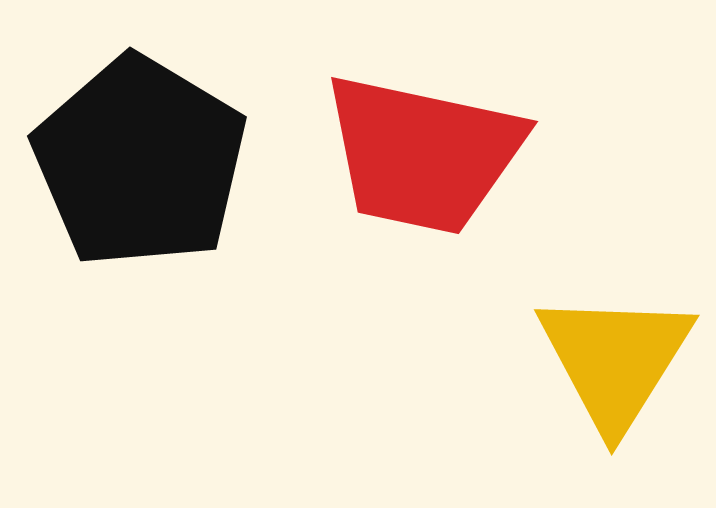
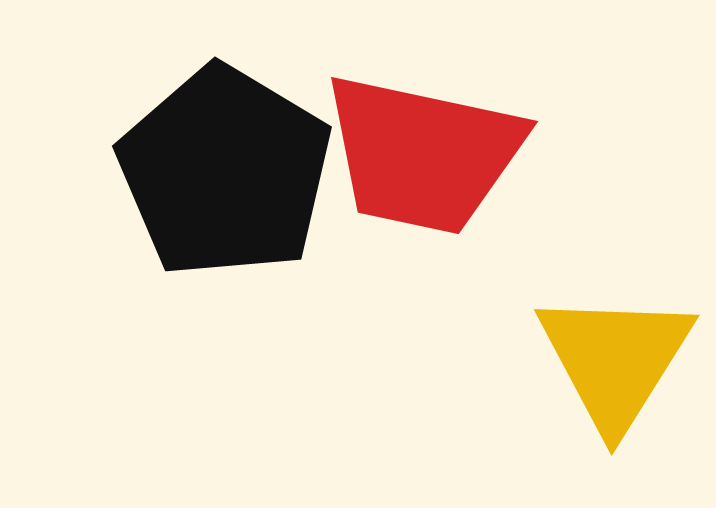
black pentagon: moved 85 px right, 10 px down
